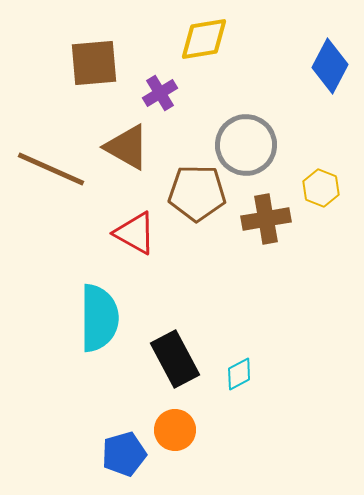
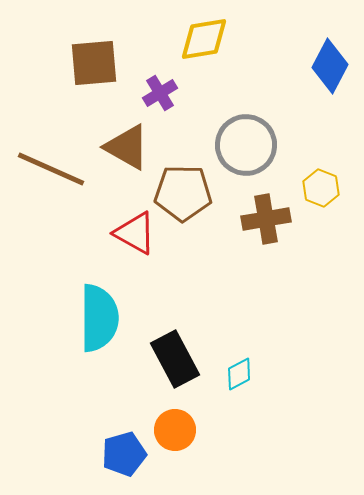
brown pentagon: moved 14 px left
